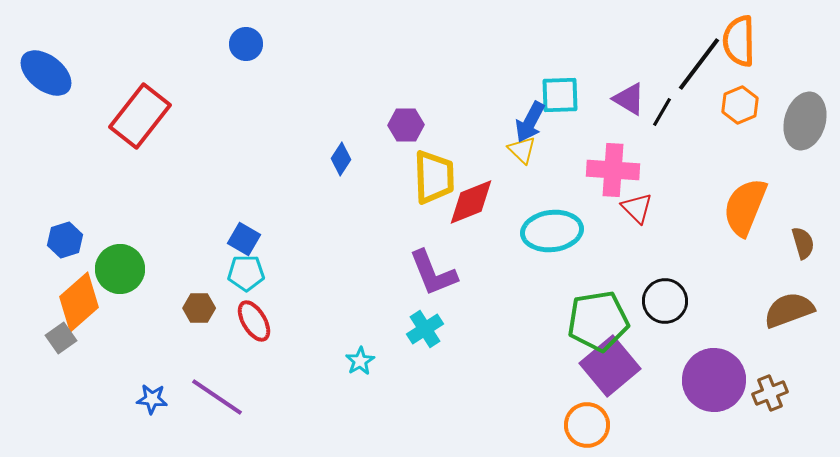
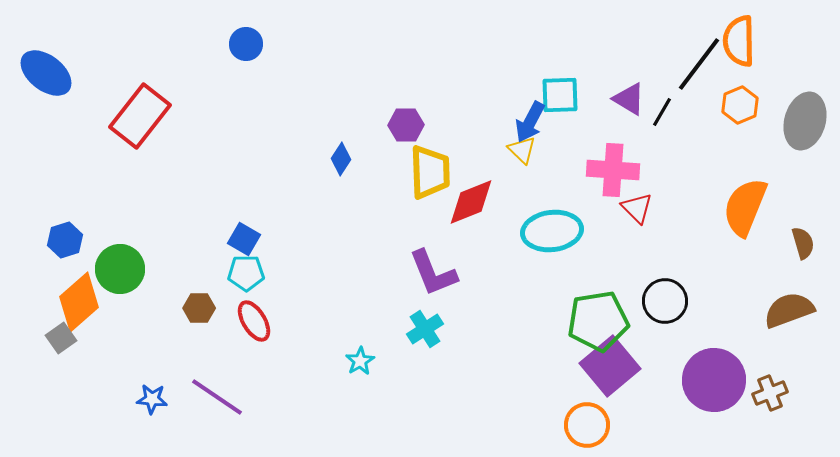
yellow trapezoid at (434, 177): moved 4 px left, 5 px up
